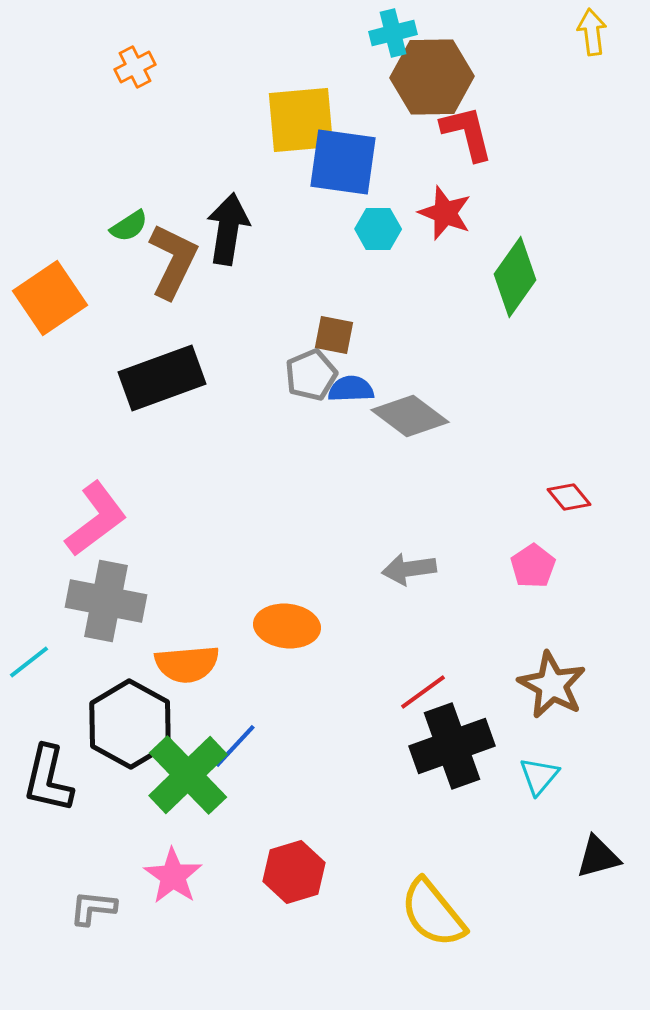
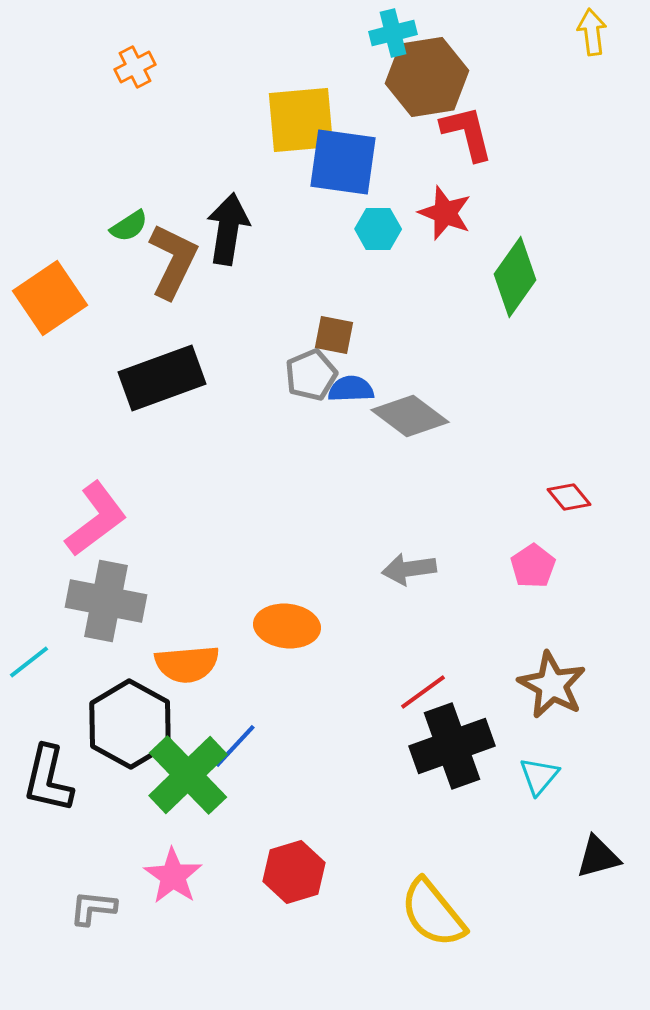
brown hexagon: moved 5 px left; rotated 8 degrees counterclockwise
